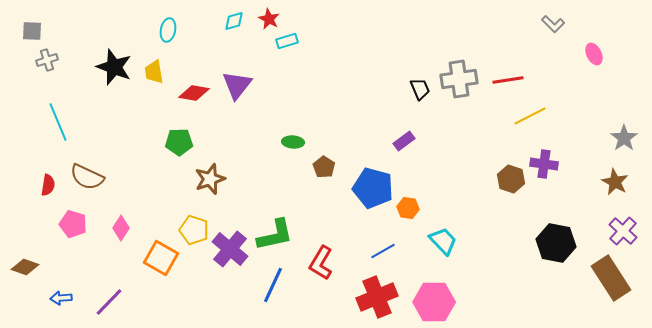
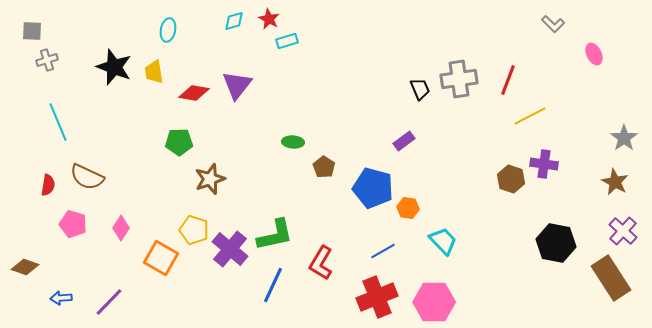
red line at (508, 80): rotated 60 degrees counterclockwise
